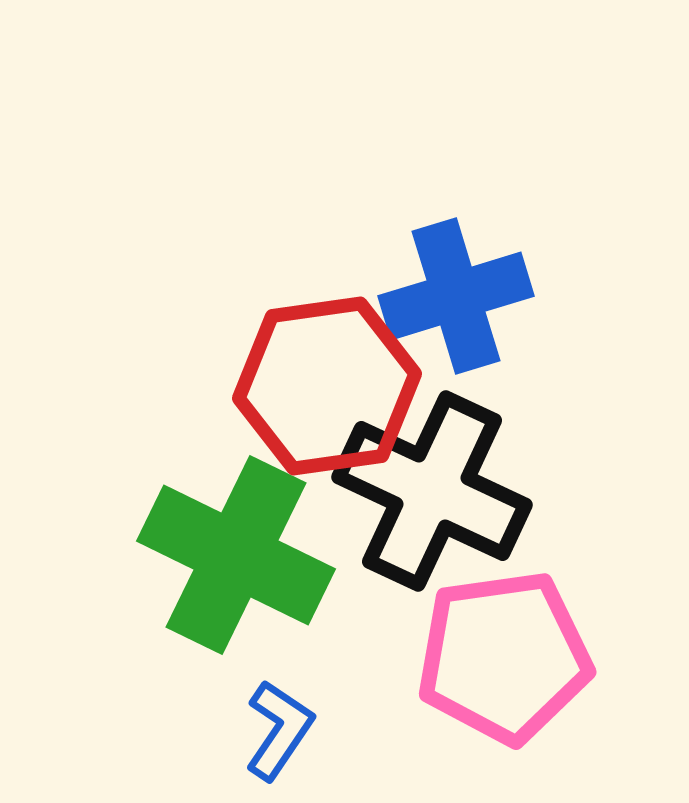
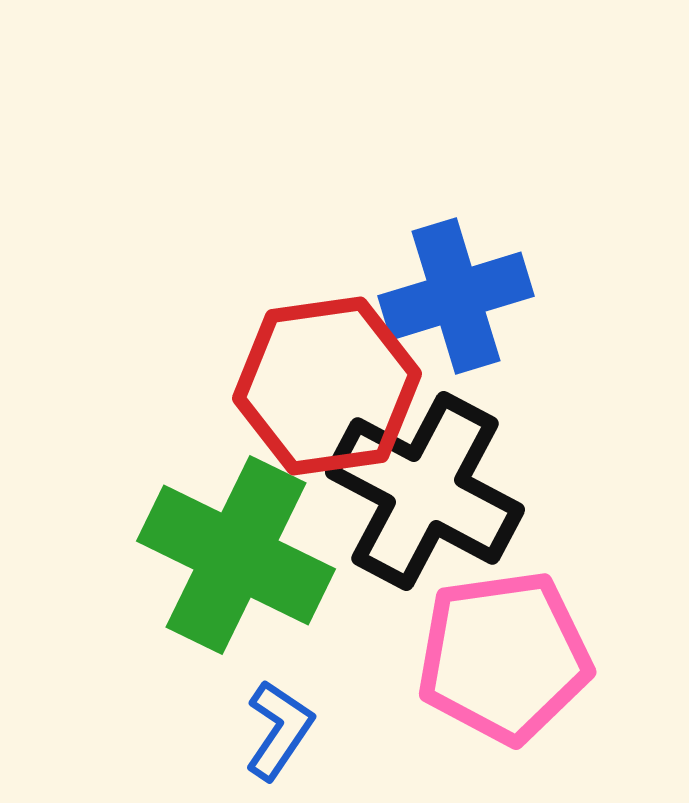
black cross: moved 7 px left; rotated 3 degrees clockwise
